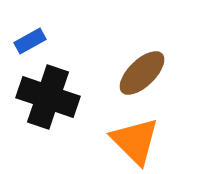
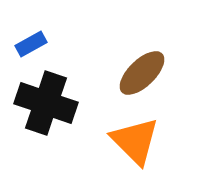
blue rectangle: moved 1 px right, 3 px down
black cross: moved 2 px left, 6 px down
